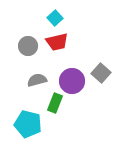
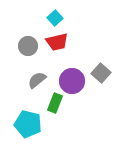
gray semicircle: rotated 24 degrees counterclockwise
